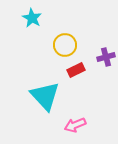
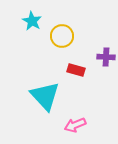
cyan star: moved 3 px down
yellow circle: moved 3 px left, 9 px up
purple cross: rotated 18 degrees clockwise
red rectangle: rotated 42 degrees clockwise
